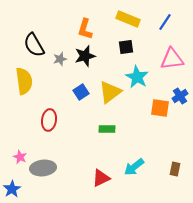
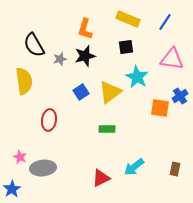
pink triangle: rotated 15 degrees clockwise
